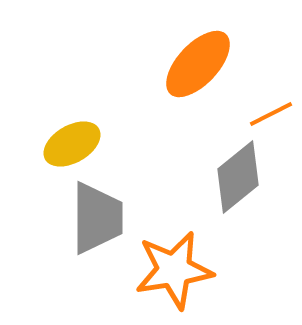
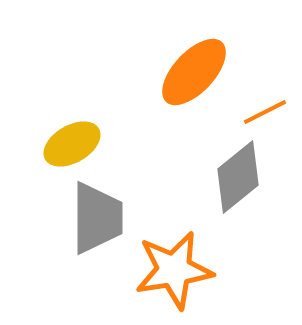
orange ellipse: moved 4 px left, 8 px down
orange line: moved 6 px left, 2 px up
